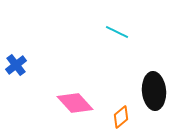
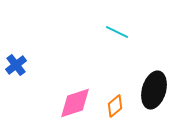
black ellipse: moved 1 px up; rotated 21 degrees clockwise
pink diamond: rotated 66 degrees counterclockwise
orange diamond: moved 6 px left, 11 px up
